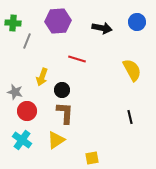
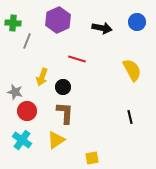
purple hexagon: moved 1 px up; rotated 20 degrees counterclockwise
black circle: moved 1 px right, 3 px up
